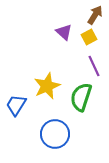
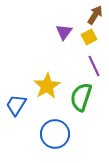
purple triangle: rotated 24 degrees clockwise
yellow star: rotated 8 degrees counterclockwise
